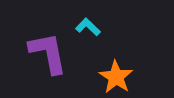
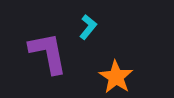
cyan L-shape: rotated 85 degrees clockwise
